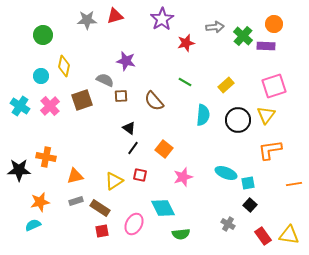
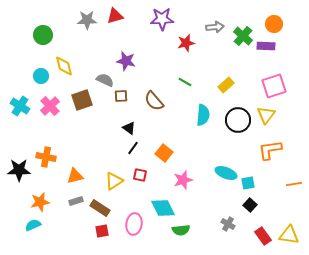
purple star at (162, 19): rotated 30 degrees clockwise
yellow diamond at (64, 66): rotated 25 degrees counterclockwise
orange square at (164, 149): moved 4 px down
pink star at (183, 177): moved 3 px down
pink ellipse at (134, 224): rotated 20 degrees counterclockwise
green semicircle at (181, 234): moved 4 px up
